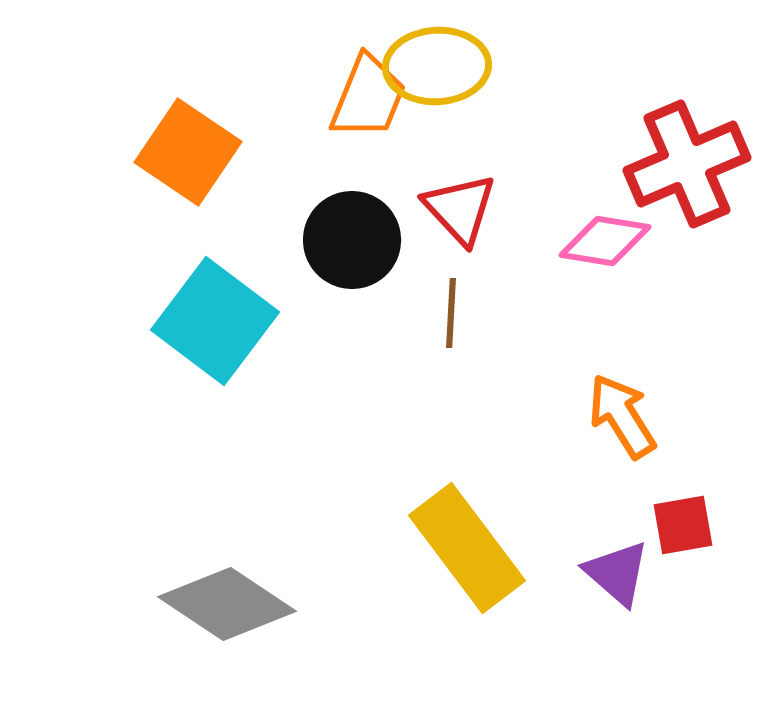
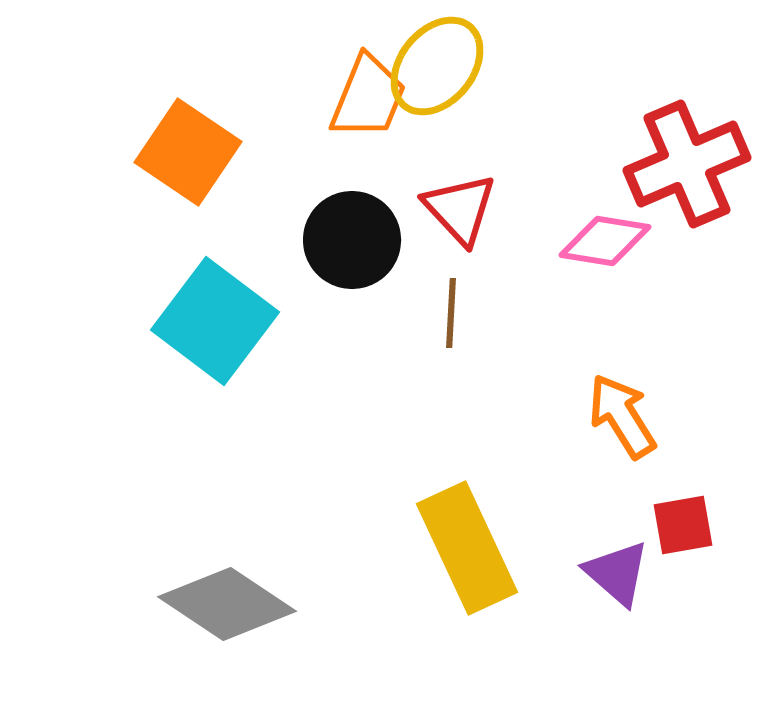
yellow ellipse: rotated 48 degrees counterclockwise
yellow rectangle: rotated 12 degrees clockwise
